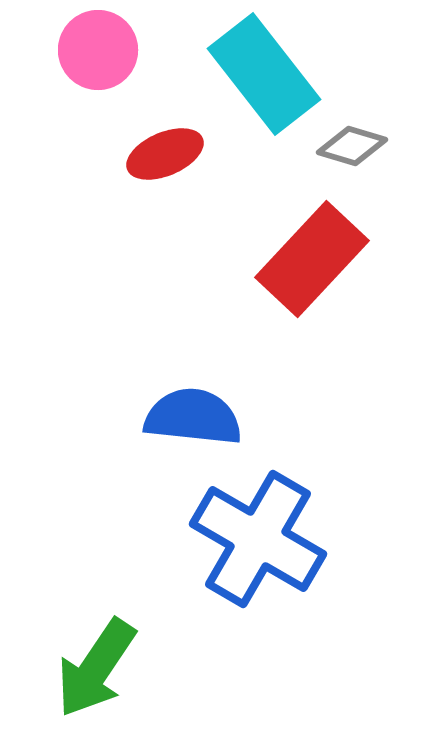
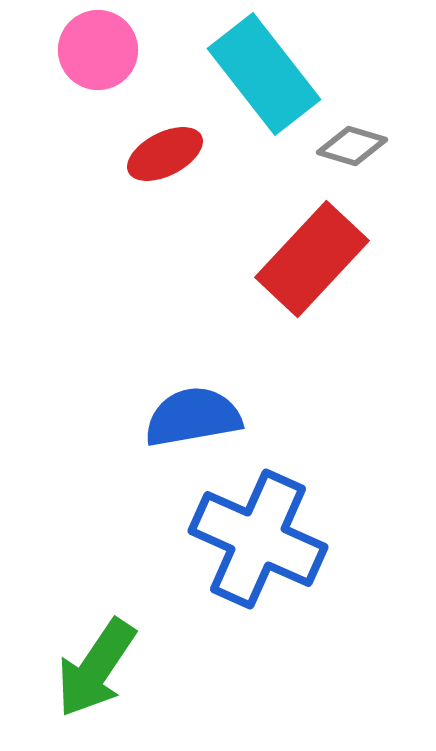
red ellipse: rotated 4 degrees counterclockwise
blue semicircle: rotated 16 degrees counterclockwise
blue cross: rotated 6 degrees counterclockwise
